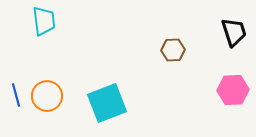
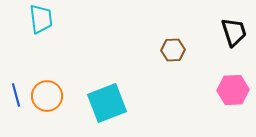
cyan trapezoid: moved 3 px left, 2 px up
